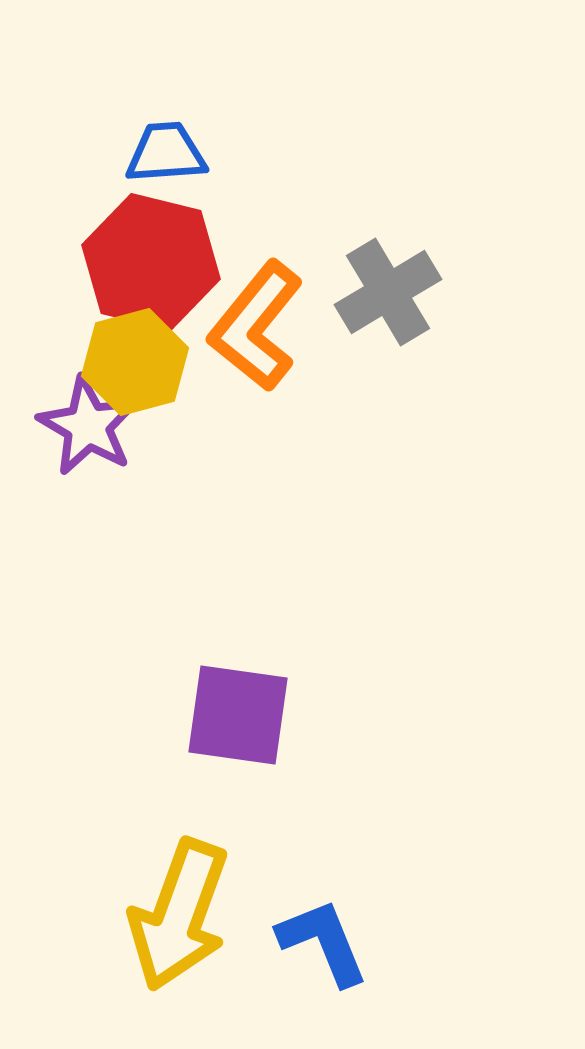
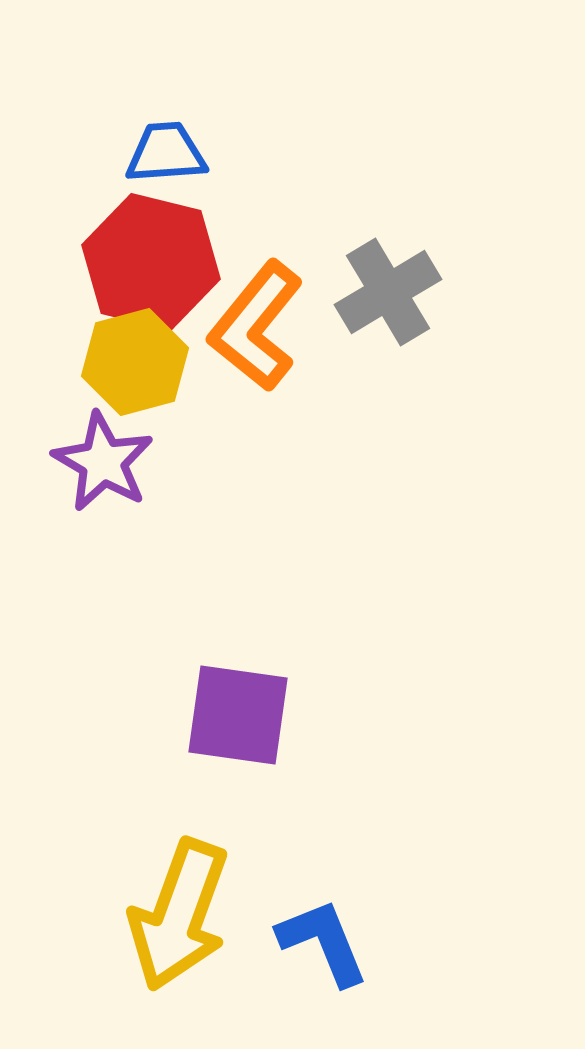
purple star: moved 15 px right, 36 px down
